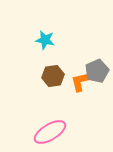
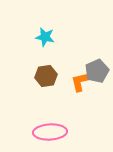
cyan star: moved 3 px up
brown hexagon: moved 7 px left
pink ellipse: rotated 28 degrees clockwise
